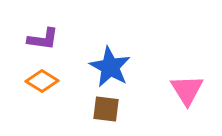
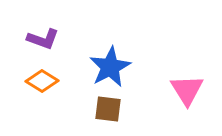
purple L-shape: rotated 12 degrees clockwise
blue star: rotated 15 degrees clockwise
brown square: moved 2 px right
